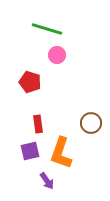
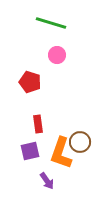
green line: moved 4 px right, 6 px up
brown circle: moved 11 px left, 19 px down
